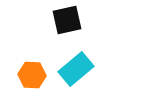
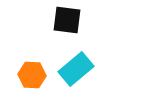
black square: rotated 20 degrees clockwise
